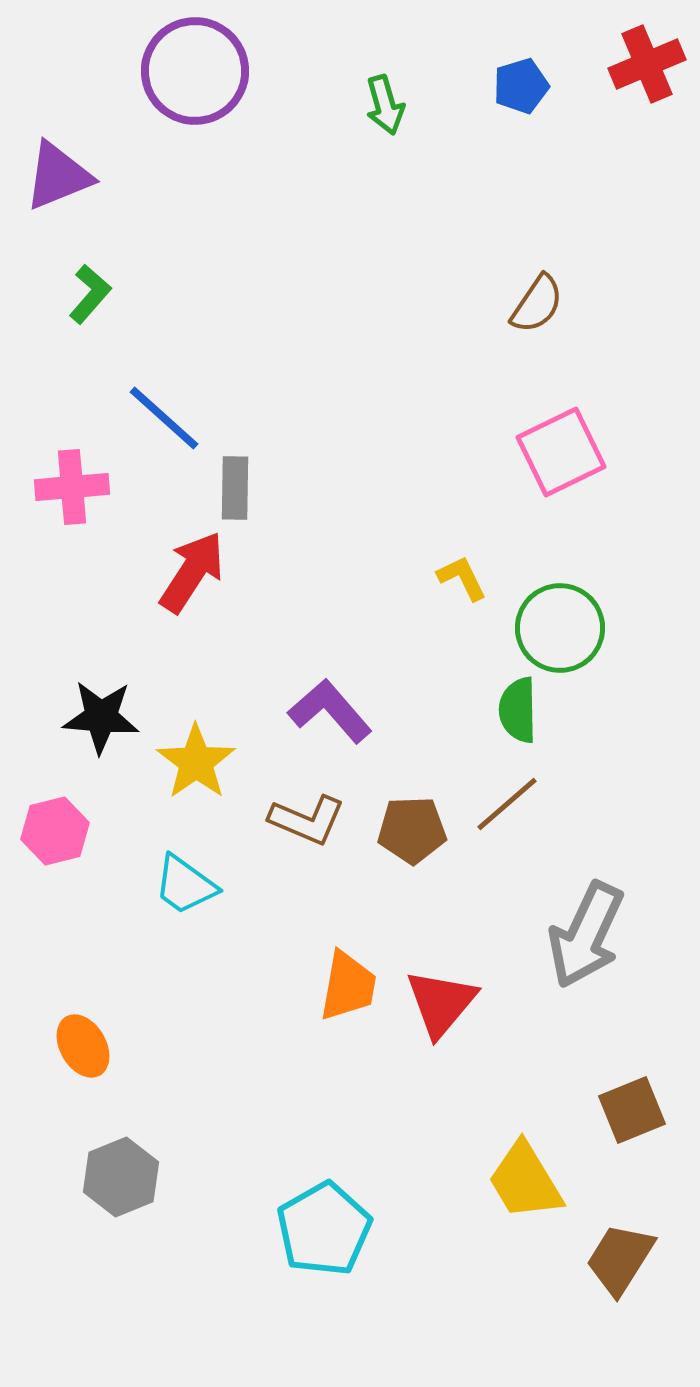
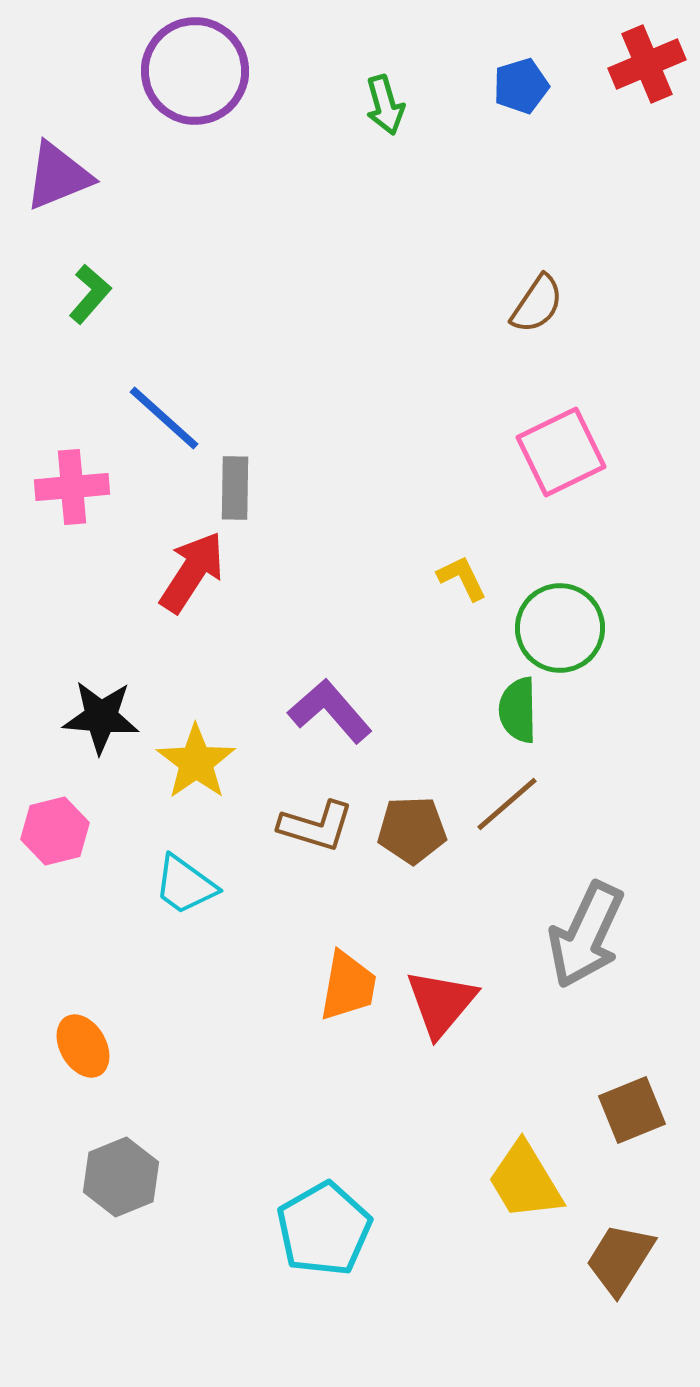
brown L-shape: moved 9 px right, 6 px down; rotated 6 degrees counterclockwise
